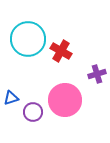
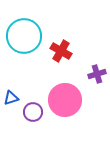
cyan circle: moved 4 px left, 3 px up
